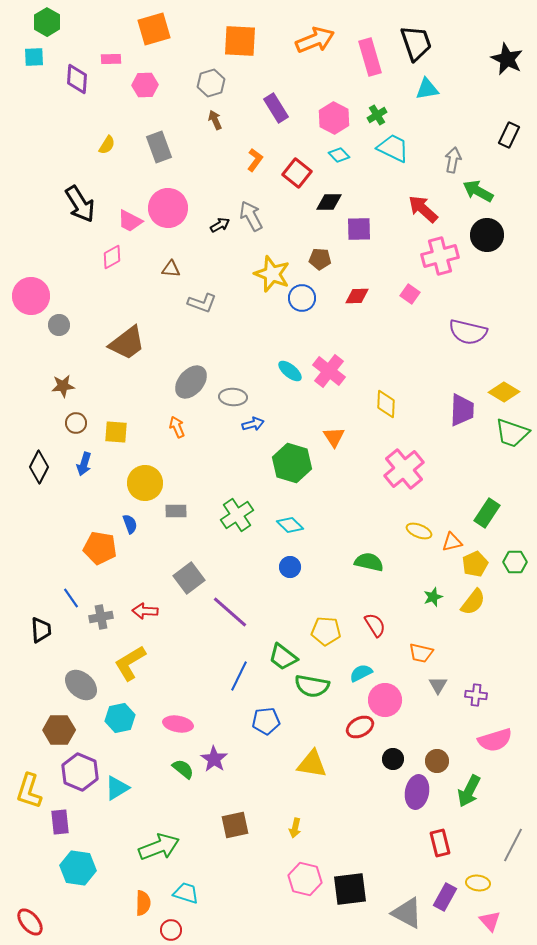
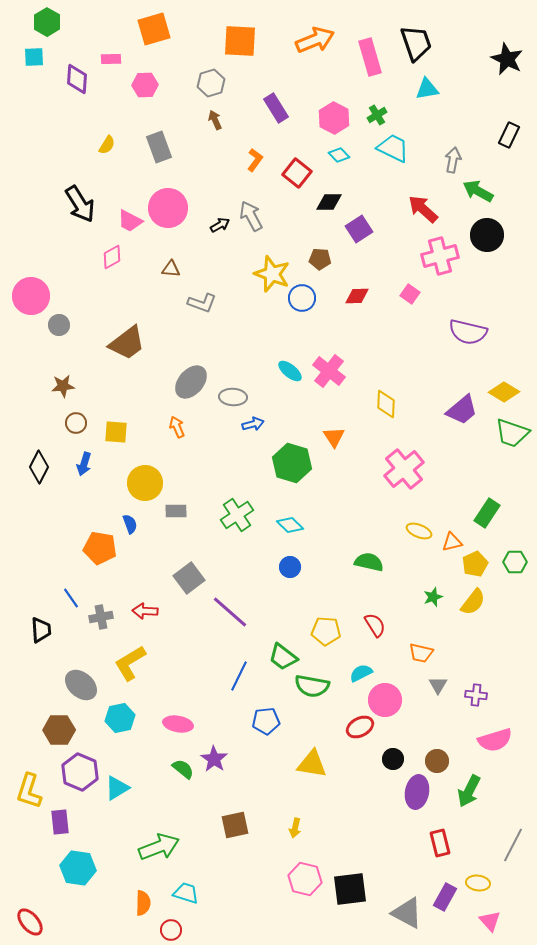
purple square at (359, 229): rotated 32 degrees counterclockwise
purple trapezoid at (462, 410): rotated 48 degrees clockwise
